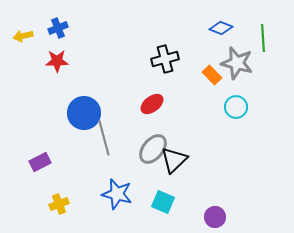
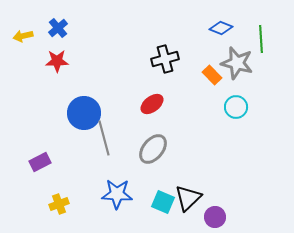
blue cross: rotated 18 degrees counterclockwise
green line: moved 2 px left, 1 px down
black triangle: moved 14 px right, 38 px down
blue star: rotated 12 degrees counterclockwise
